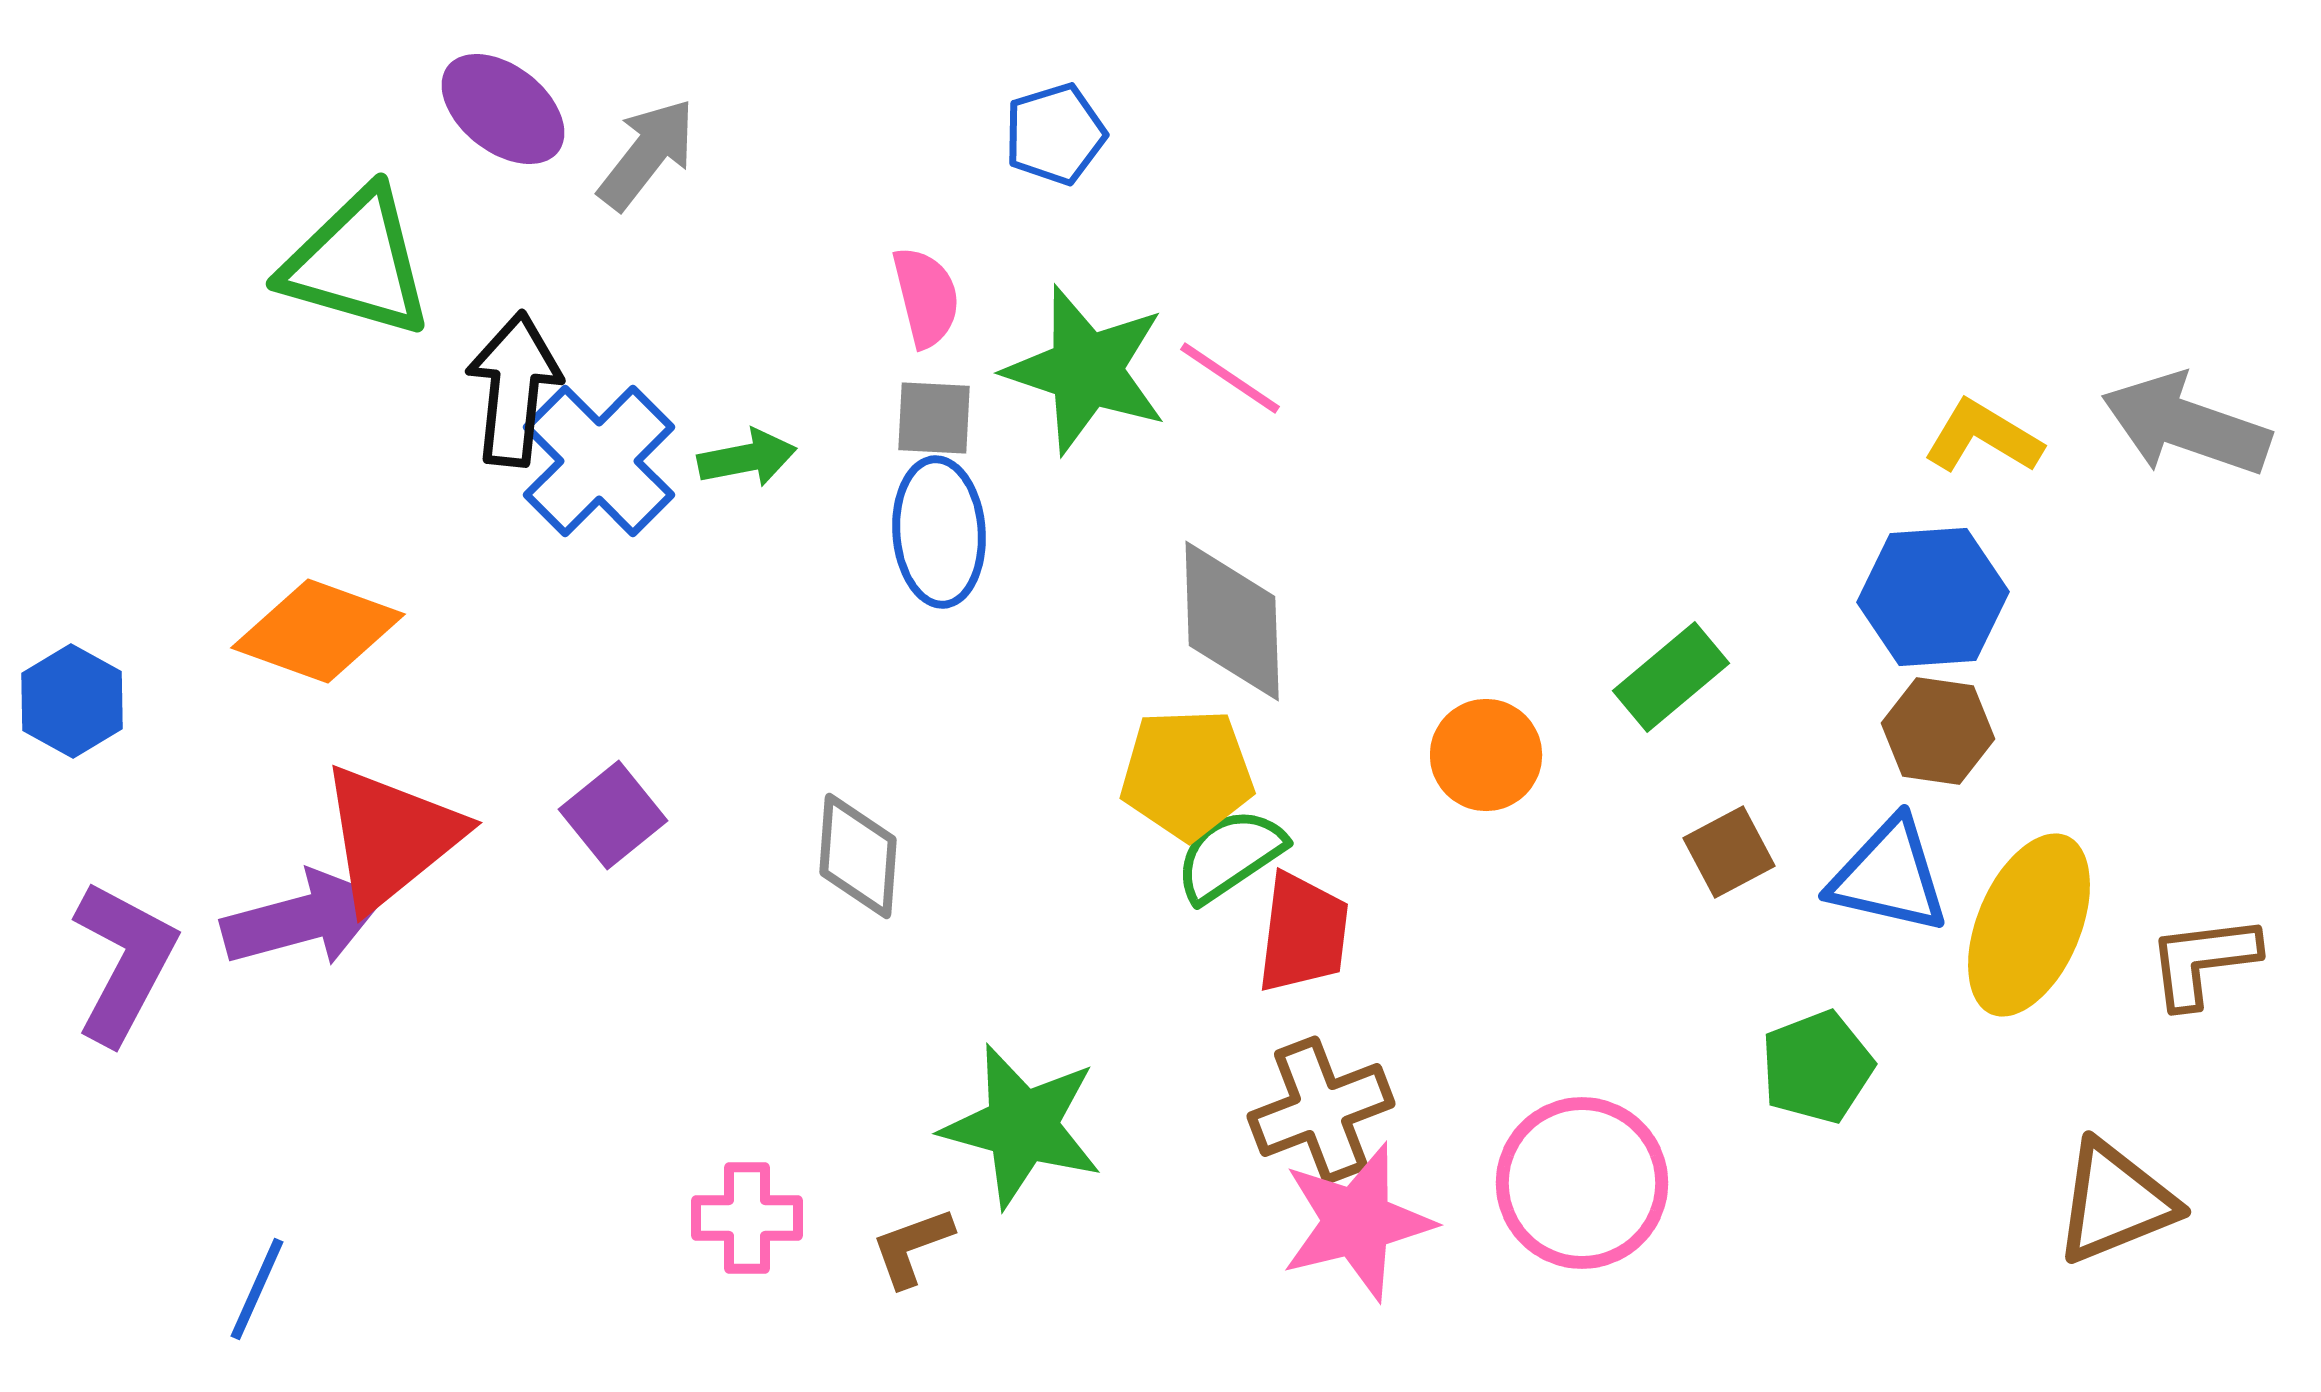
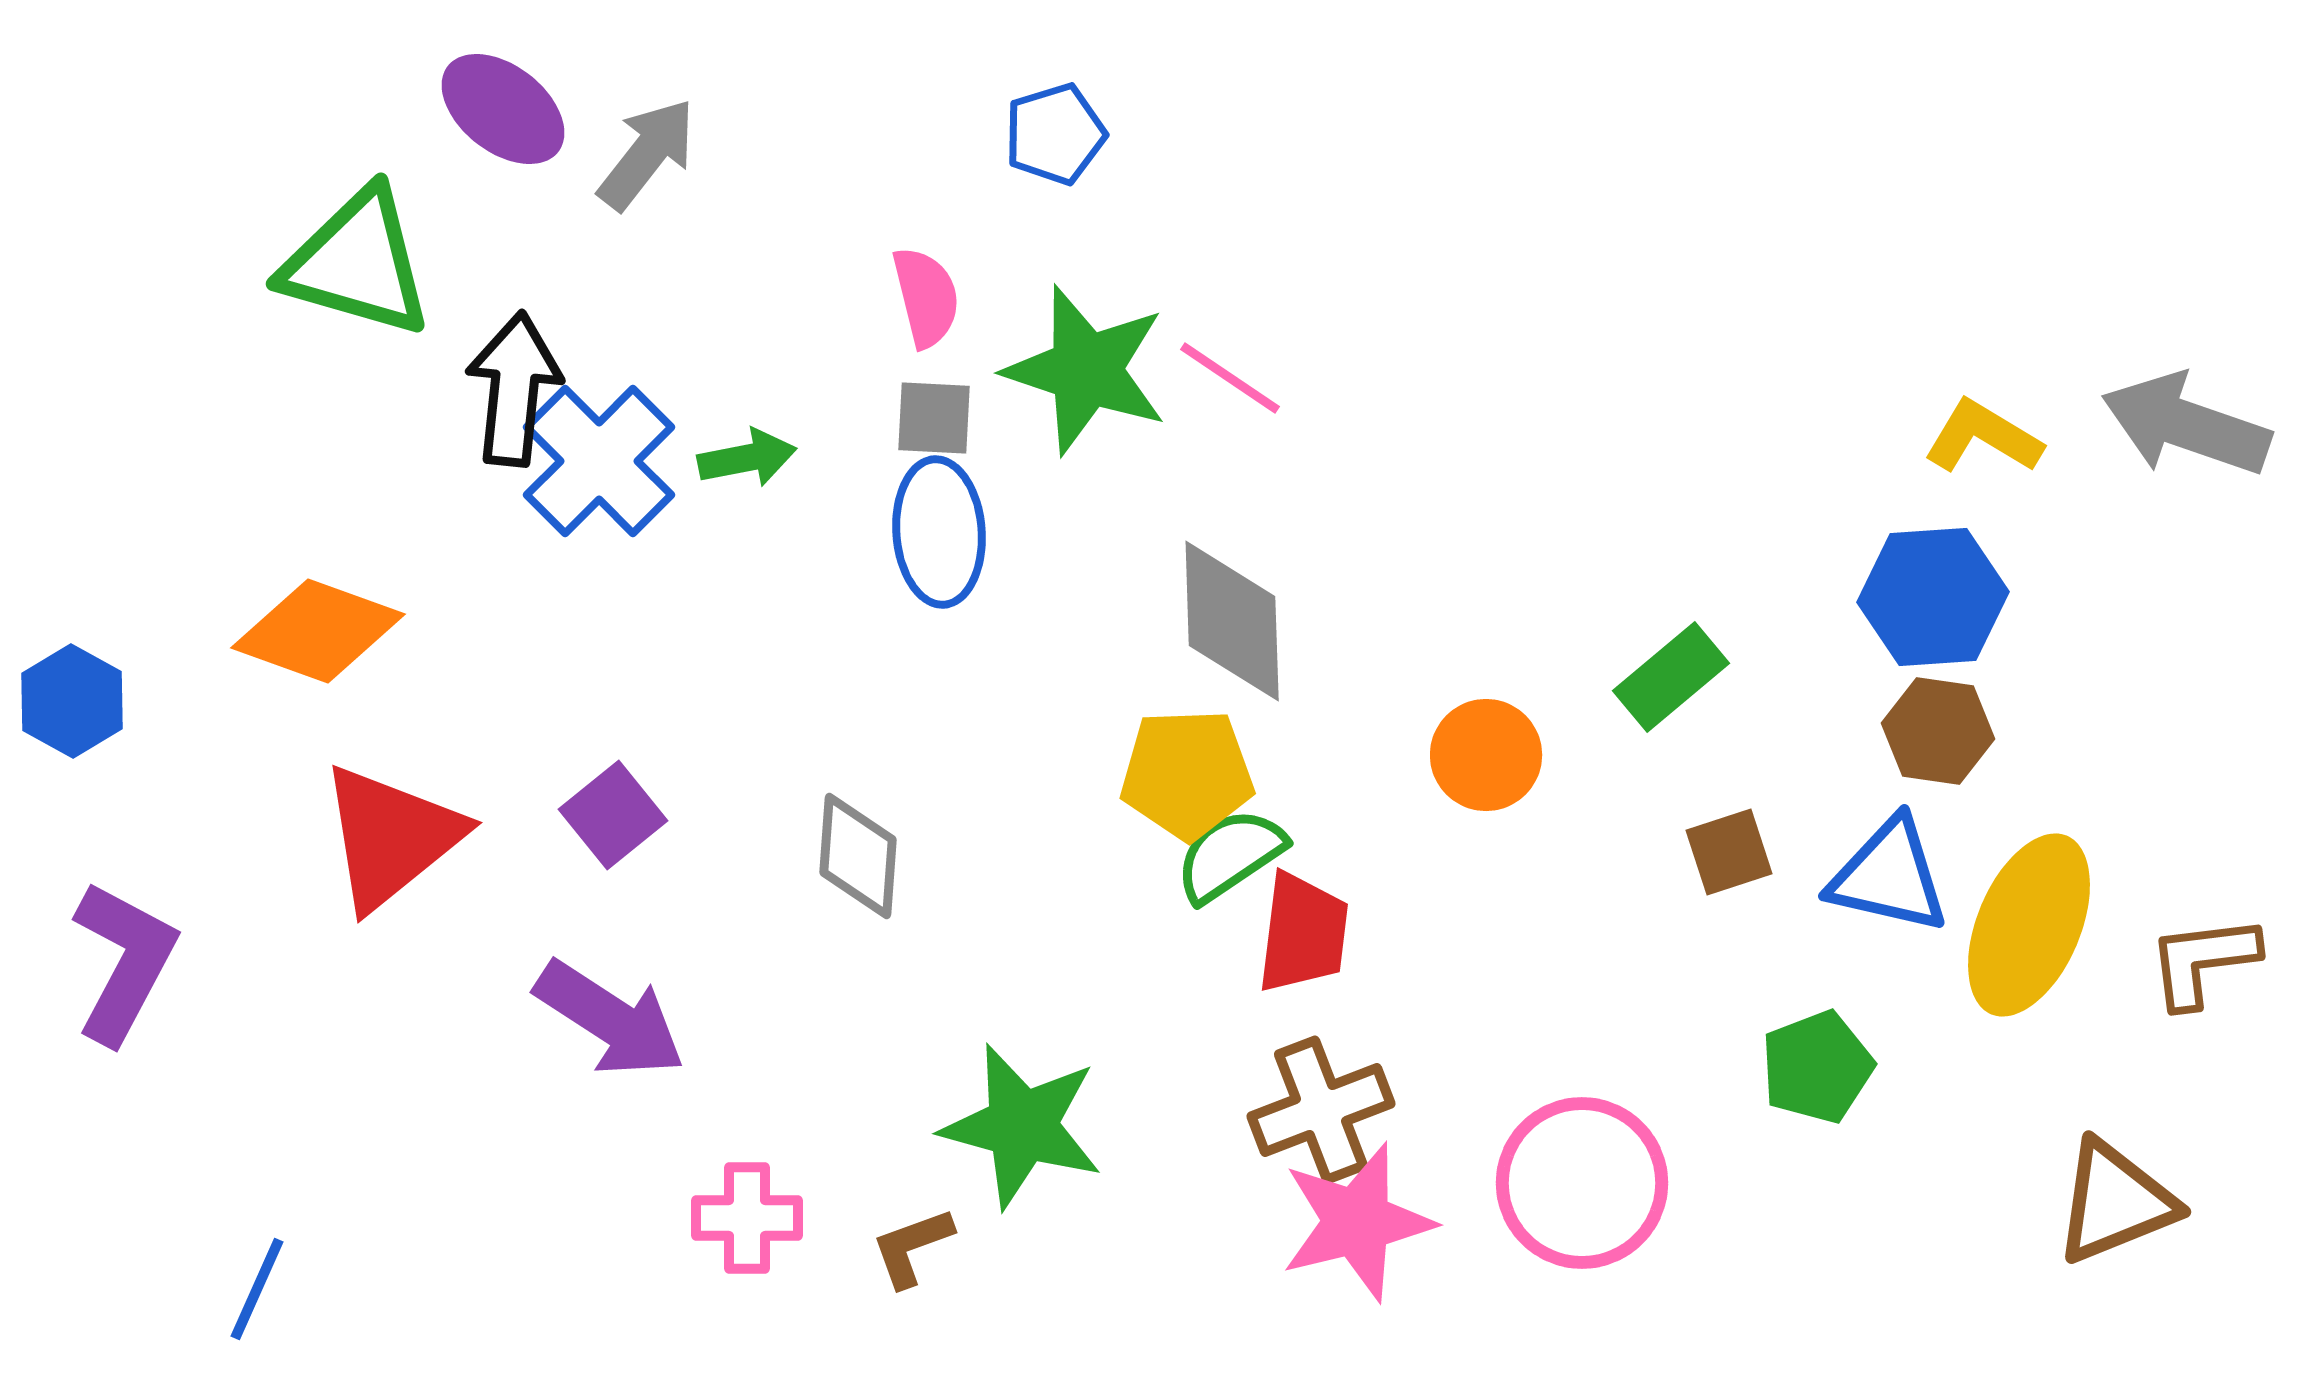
brown square at (1729, 852): rotated 10 degrees clockwise
purple arrow at (303, 919): moved 307 px right, 100 px down; rotated 48 degrees clockwise
